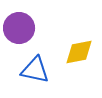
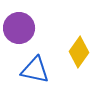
yellow diamond: rotated 44 degrees counterclockwise
